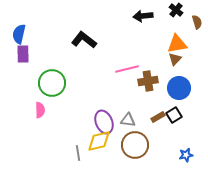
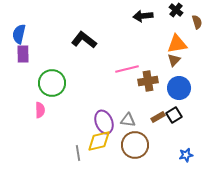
brown triangle: moved 1 px left, 1 px down
